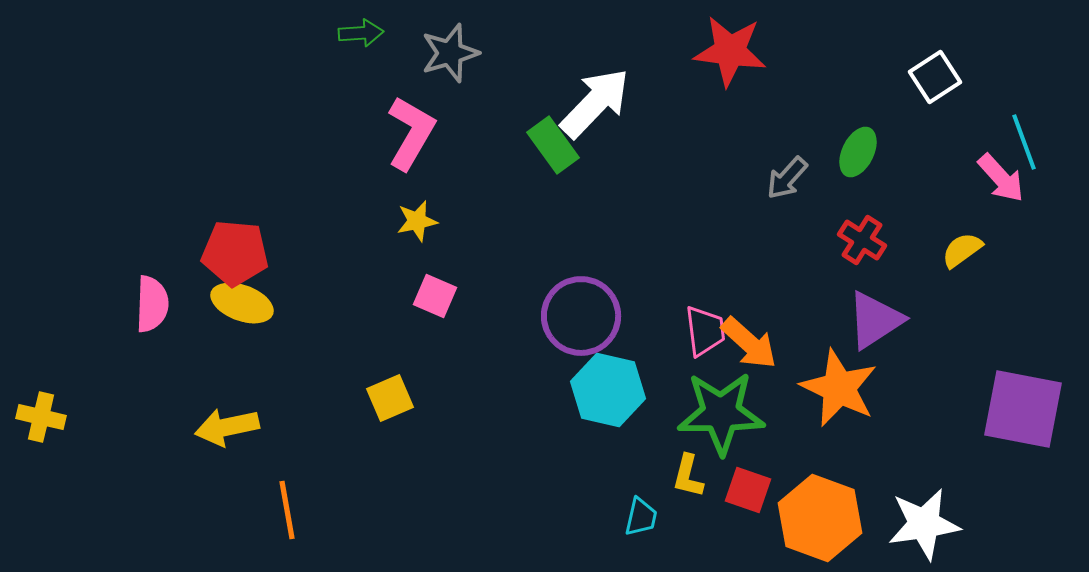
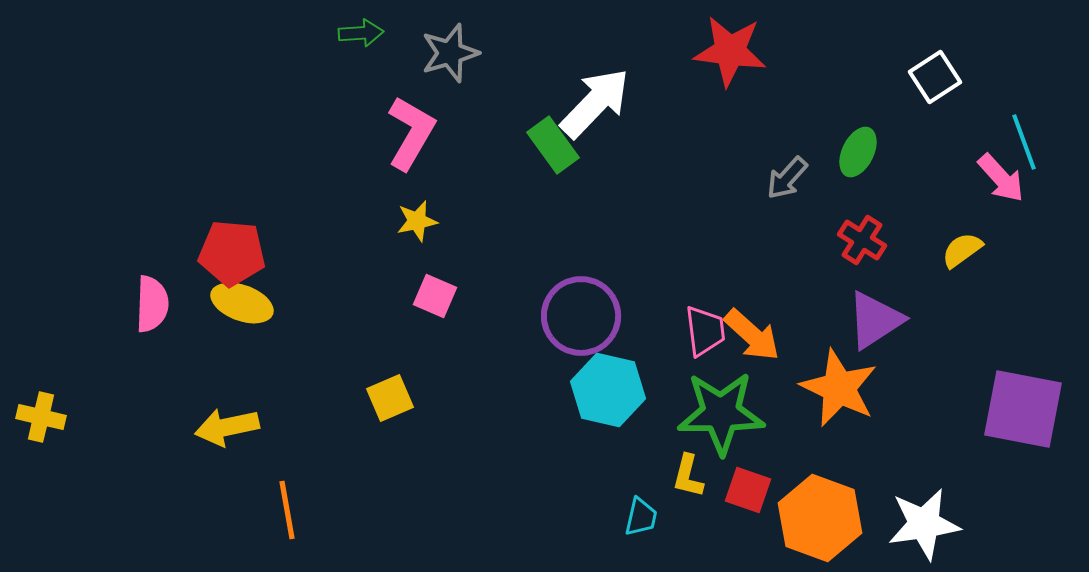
red pentagon: moved 3 px left
orange arrow: moved 3 px right, 8 px up
